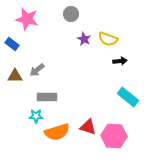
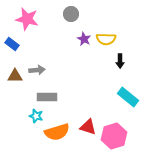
yellow semicircle: moved 2 px left; rotated 18 degrees counterclockwise
black arrow: rotated 96 degrees clockwise
gray arrow: rotated 147 degrees counterclockwise
cyan star: rotated 16 degrees clockwise
pink hexagon: rotated 20 degrees counterclockwise
